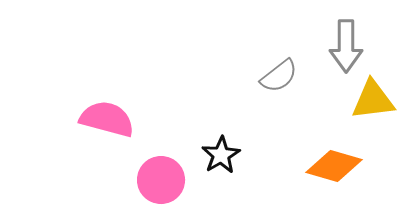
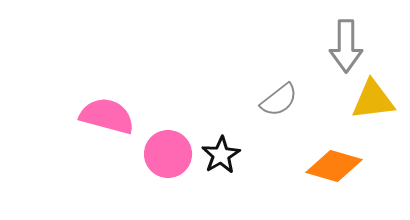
gray semicircle: moved 24 px down
pink semicircle: moved 3 px up
pink circle: moved 7 px right, 26 px up
